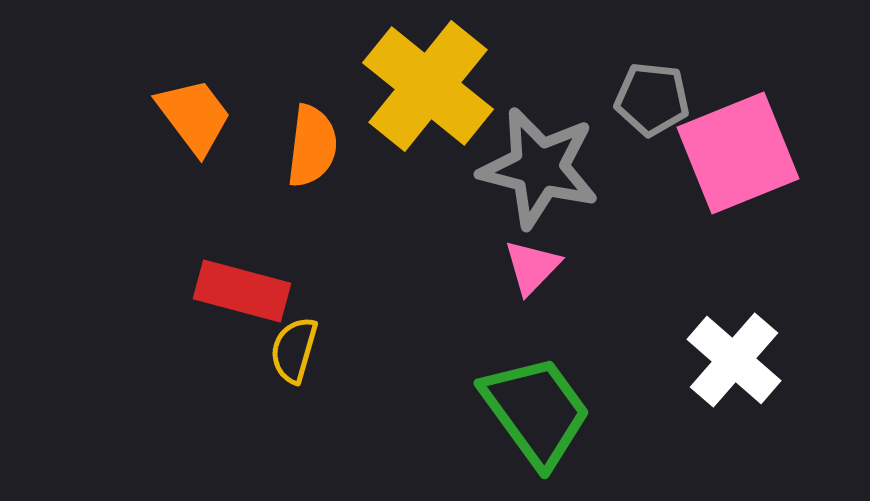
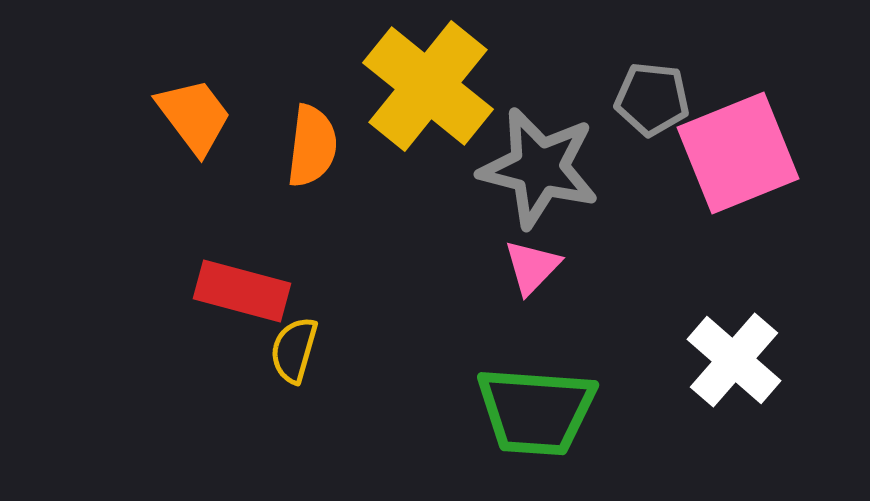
green trapezoid: rotated 130 degrees clockwise
